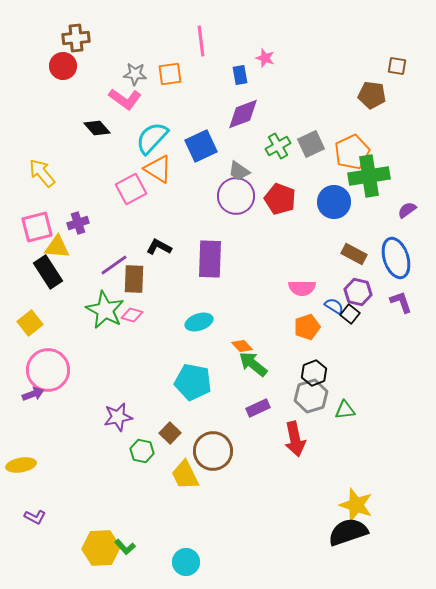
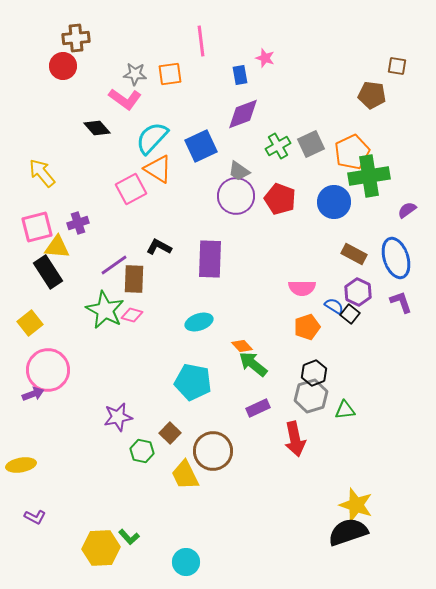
purple hexagon at (358, 292): rotated 12 degrees clockwise
green L-shape at (125, 547): moved 4 px right, 10 px up
